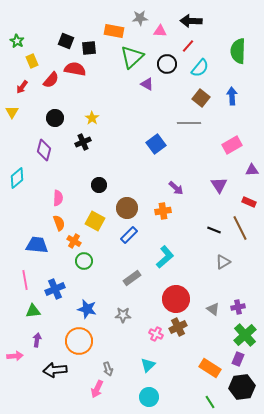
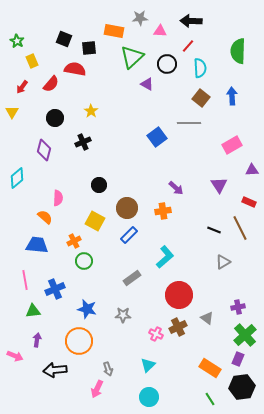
black square at (66, 41): moved 2 px left, 2 px up
cyan semicircle at (200, 68): rotated 42 degrees counterclockwise
red semicircle at (51, 80): moved 4 px down
yellow star at (92, 118): moved 1 px left, 7 px up
blue square at (156, 144): moved 1 px right, 7 px up
orange semicircle at (59, 223): moved 14 px left, 6 px up; rotated 28 degrees counterclockwise
orange cross at (74, 241): rotated 32 degrees clockwise
red circle at (176, 299): moved 3 px right, 4 px up
gray triangle at (213, 309): moved 6 px left, 9 px down
pink arrow at (15, 356): rotated 28 degrees clockwise
green line at (210, 402): moved 3 px up
